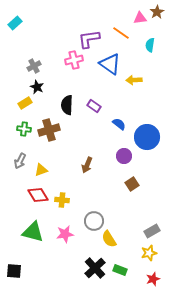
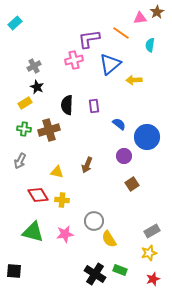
blue triangle: rotated 45 degrees clockwise
purple rectangle: rotated 48 degrees clockwise
yellow triangle: moved 16 px right, 2 px down; rotated 32 degrees clockwise
black cross: moved 6 px down; rotated 15 degrees counterclockwise
